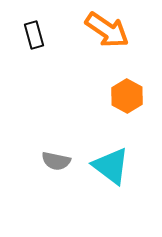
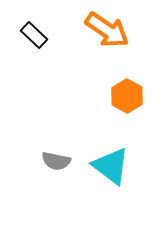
black rectangle: rotated 32 degrees counterclockwise
